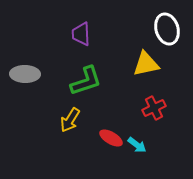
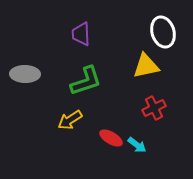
white ellipse: moved 4 px left, 3 px down
yellow triangle: moved 2 px down
yellow arrow: rotated 25 degrees clockwise
